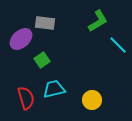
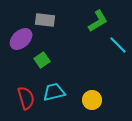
gray rectangle: moved 3 px up
cyan trapezoid: moved 3 px down
